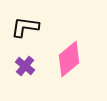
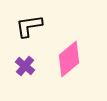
black L-shape: moved 4 px right, 1 px up; rotated 16 degrees counterclockwise
